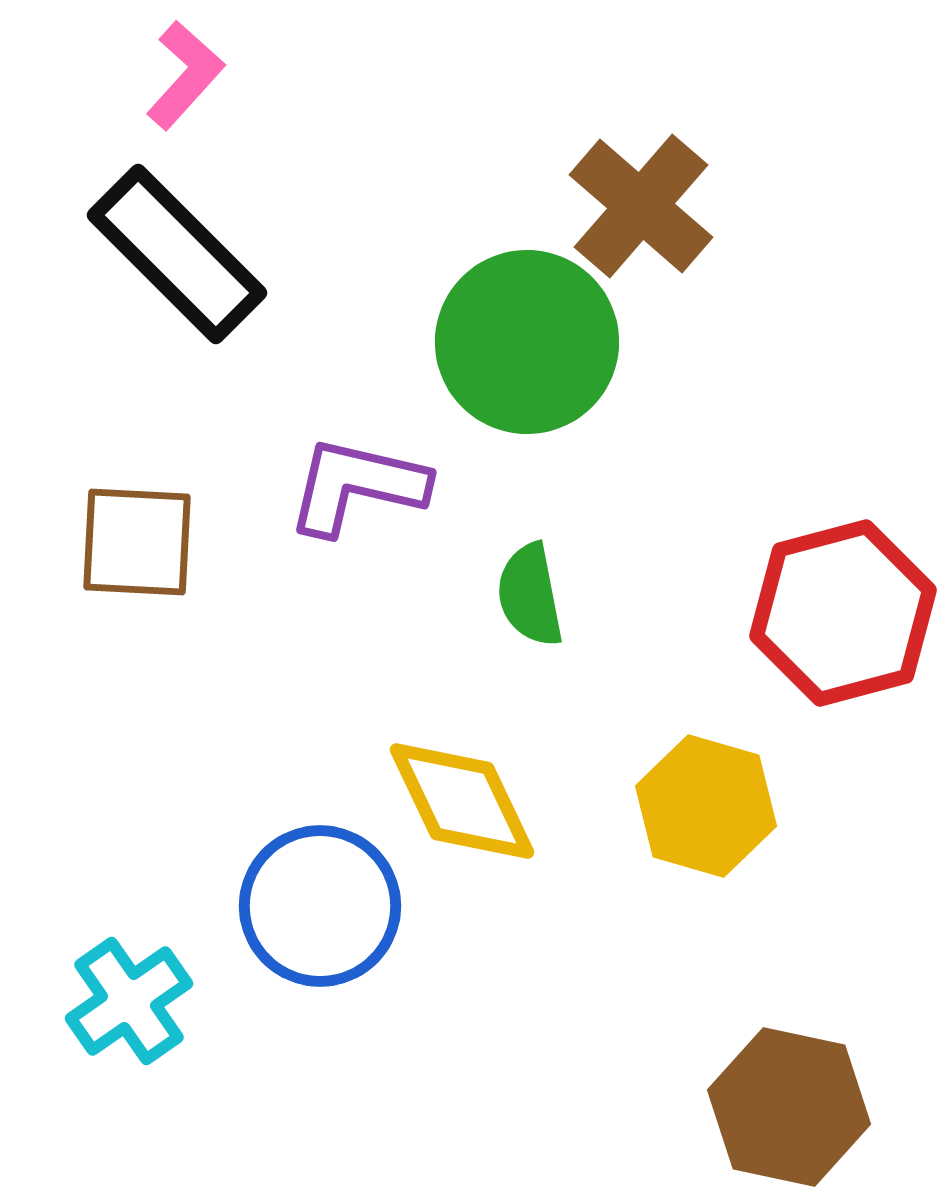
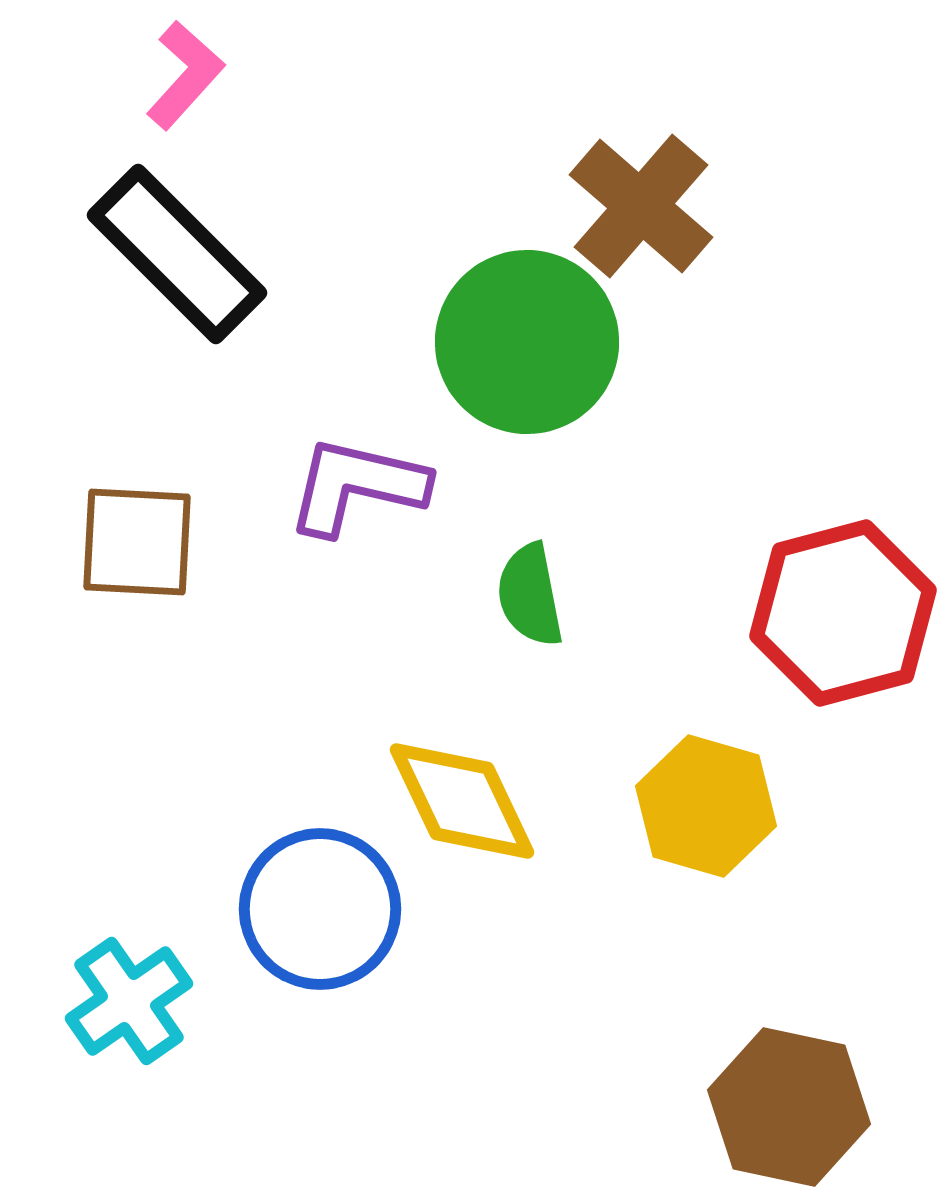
blue circle: moved 3 px down
